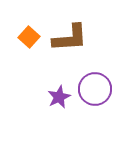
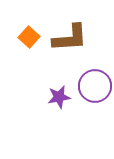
purple circle: moved 3 px up
purple star: rotated 15 degrees clockwise
